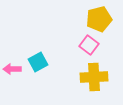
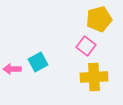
pink square: moved 3 px left, 1 px down
